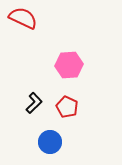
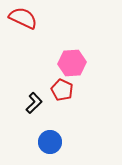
pink hexagon: moved 3 px right, 2 px up
red pentagon: moved 5 px left, 17 px up
